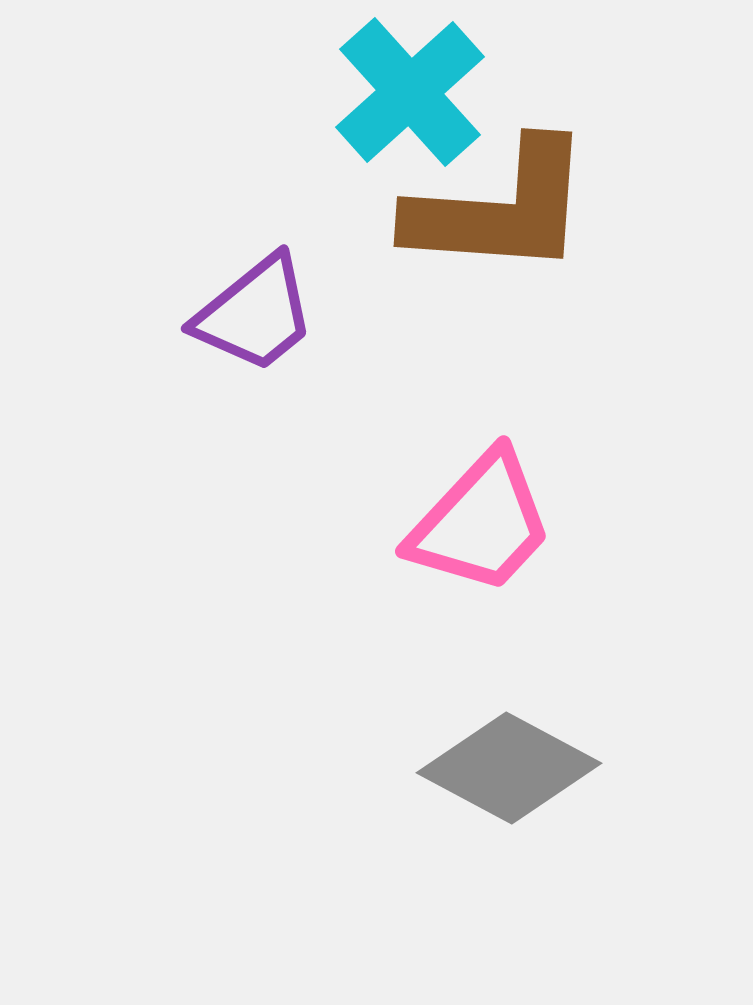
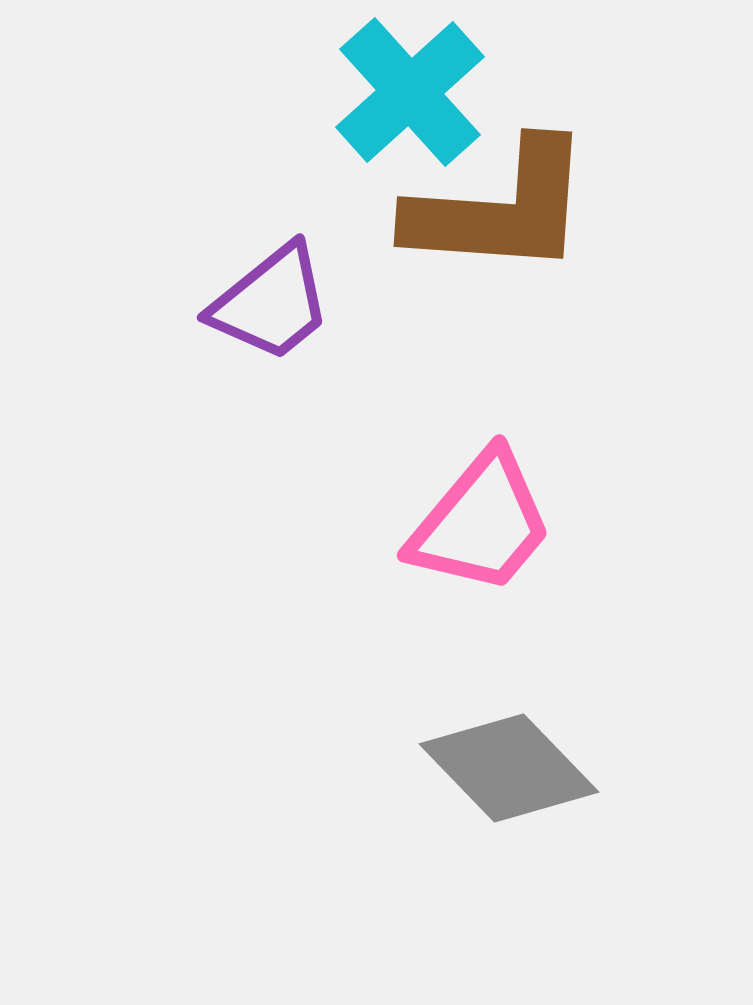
purple trapezoid: moved 16 px right, 11 px up
pink trapezoid: rotated 3 degrees counterclockwise
gray diamond: rotated 18 degrees clockwise
